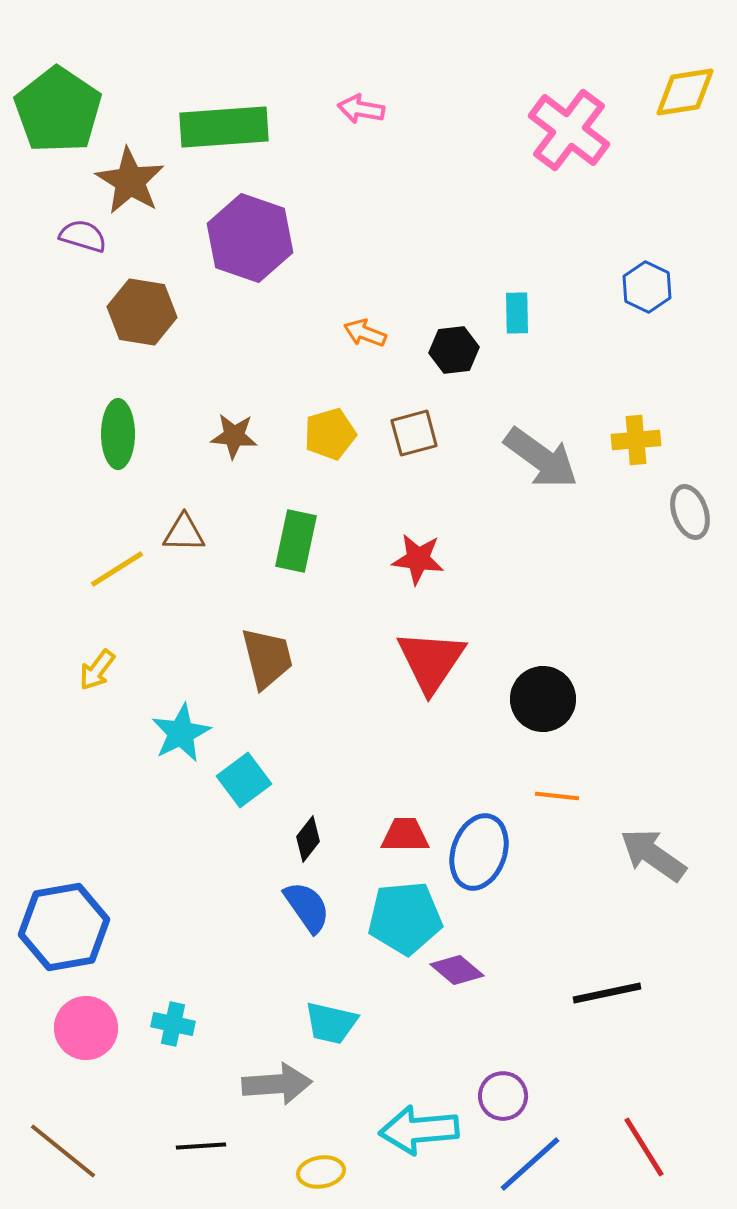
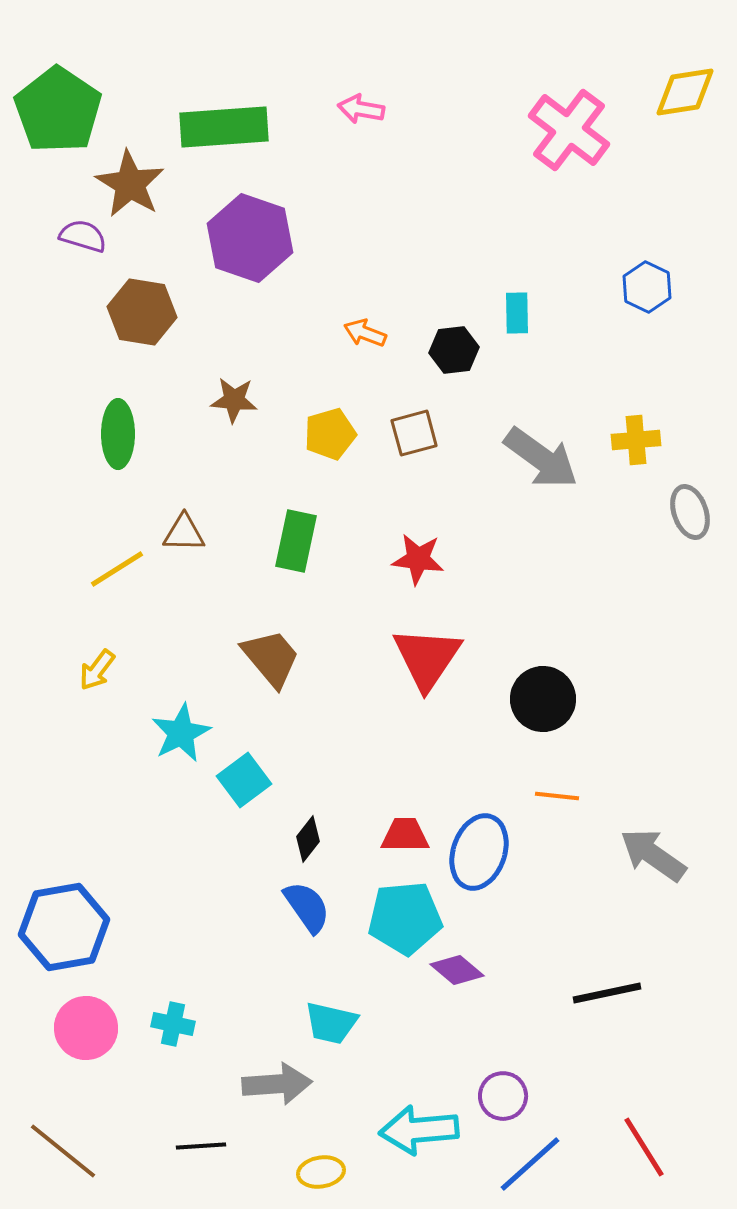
brown star at (130, 181): moved 3 px down
brown star at (234, 436): moved 36 px up
brown trapezoid at (267, 658): moved 4 px right; rotated 26 degrees counterclockwise
red triangle at (431, 661): moved 4 px left, 3 px up
